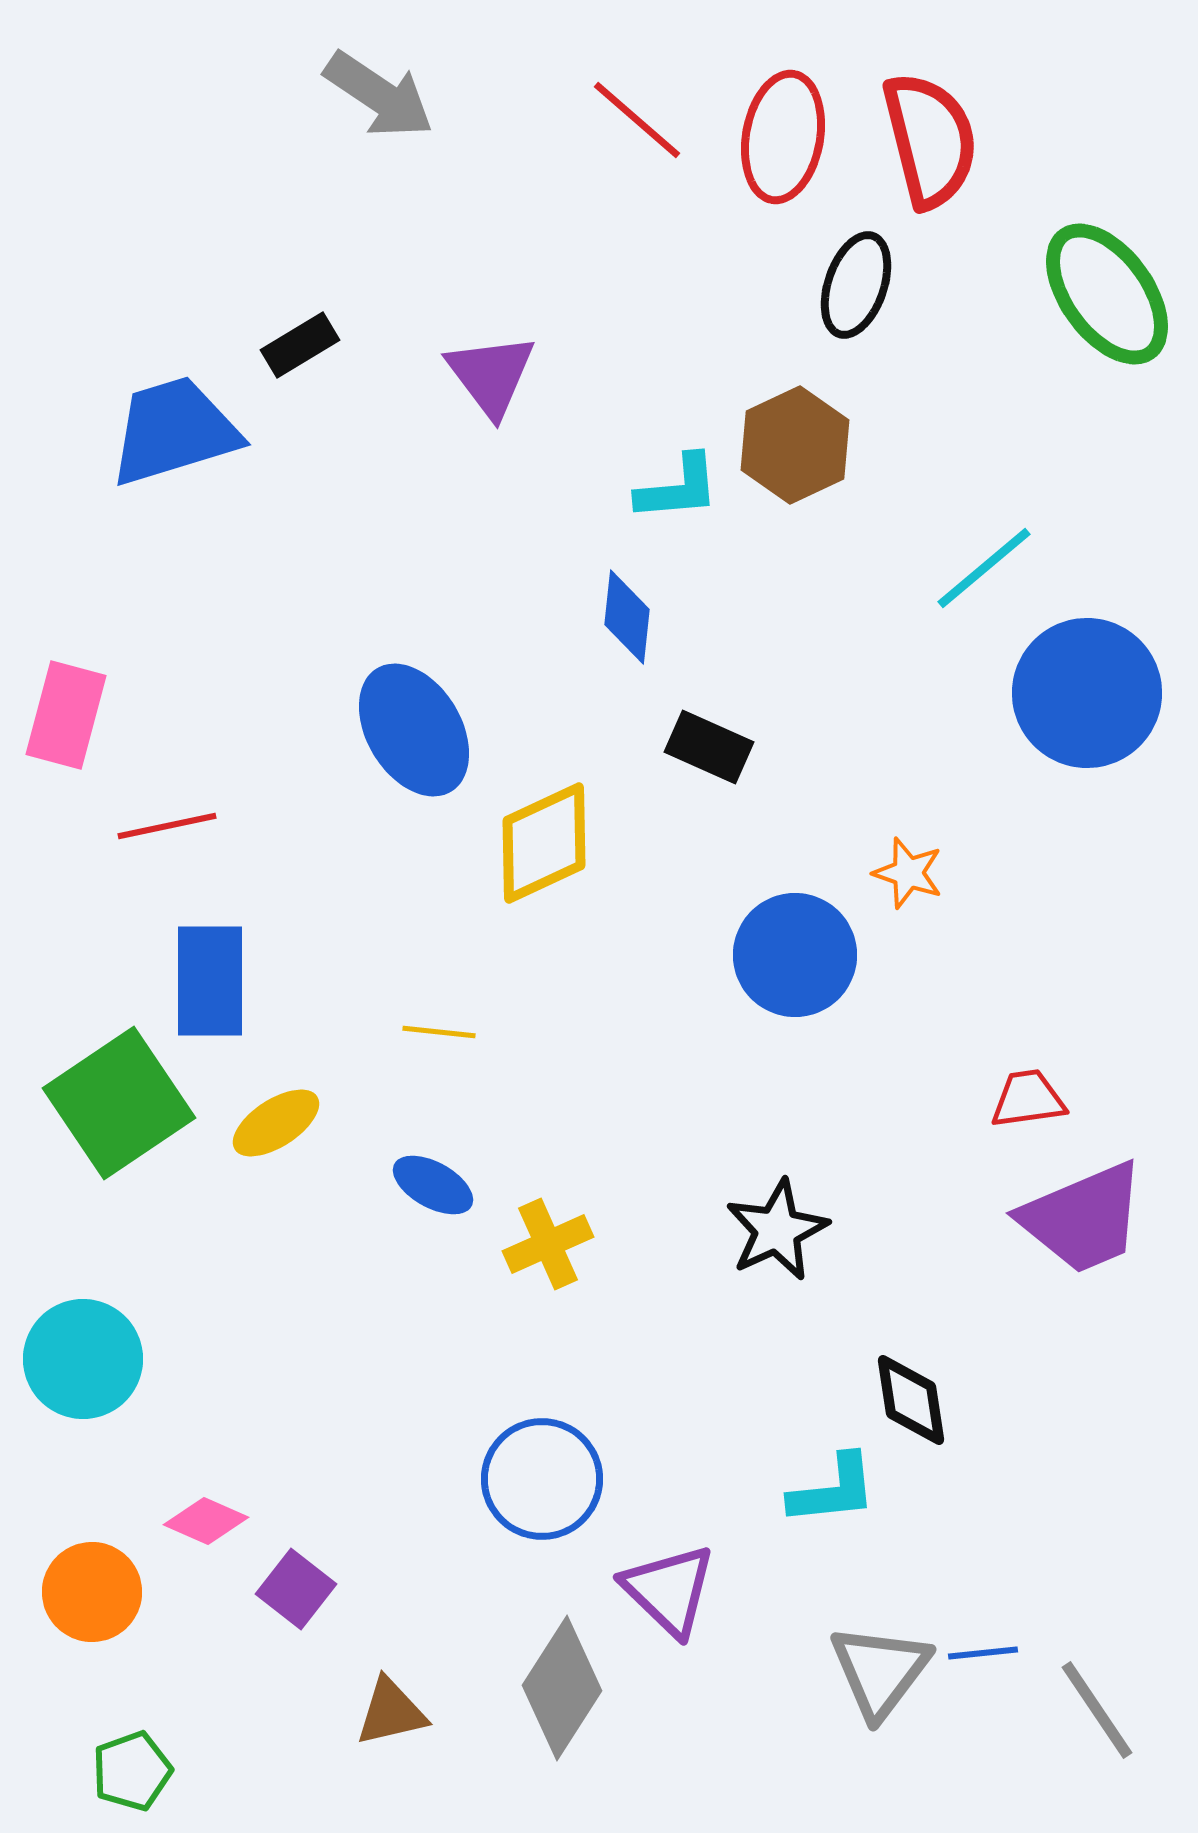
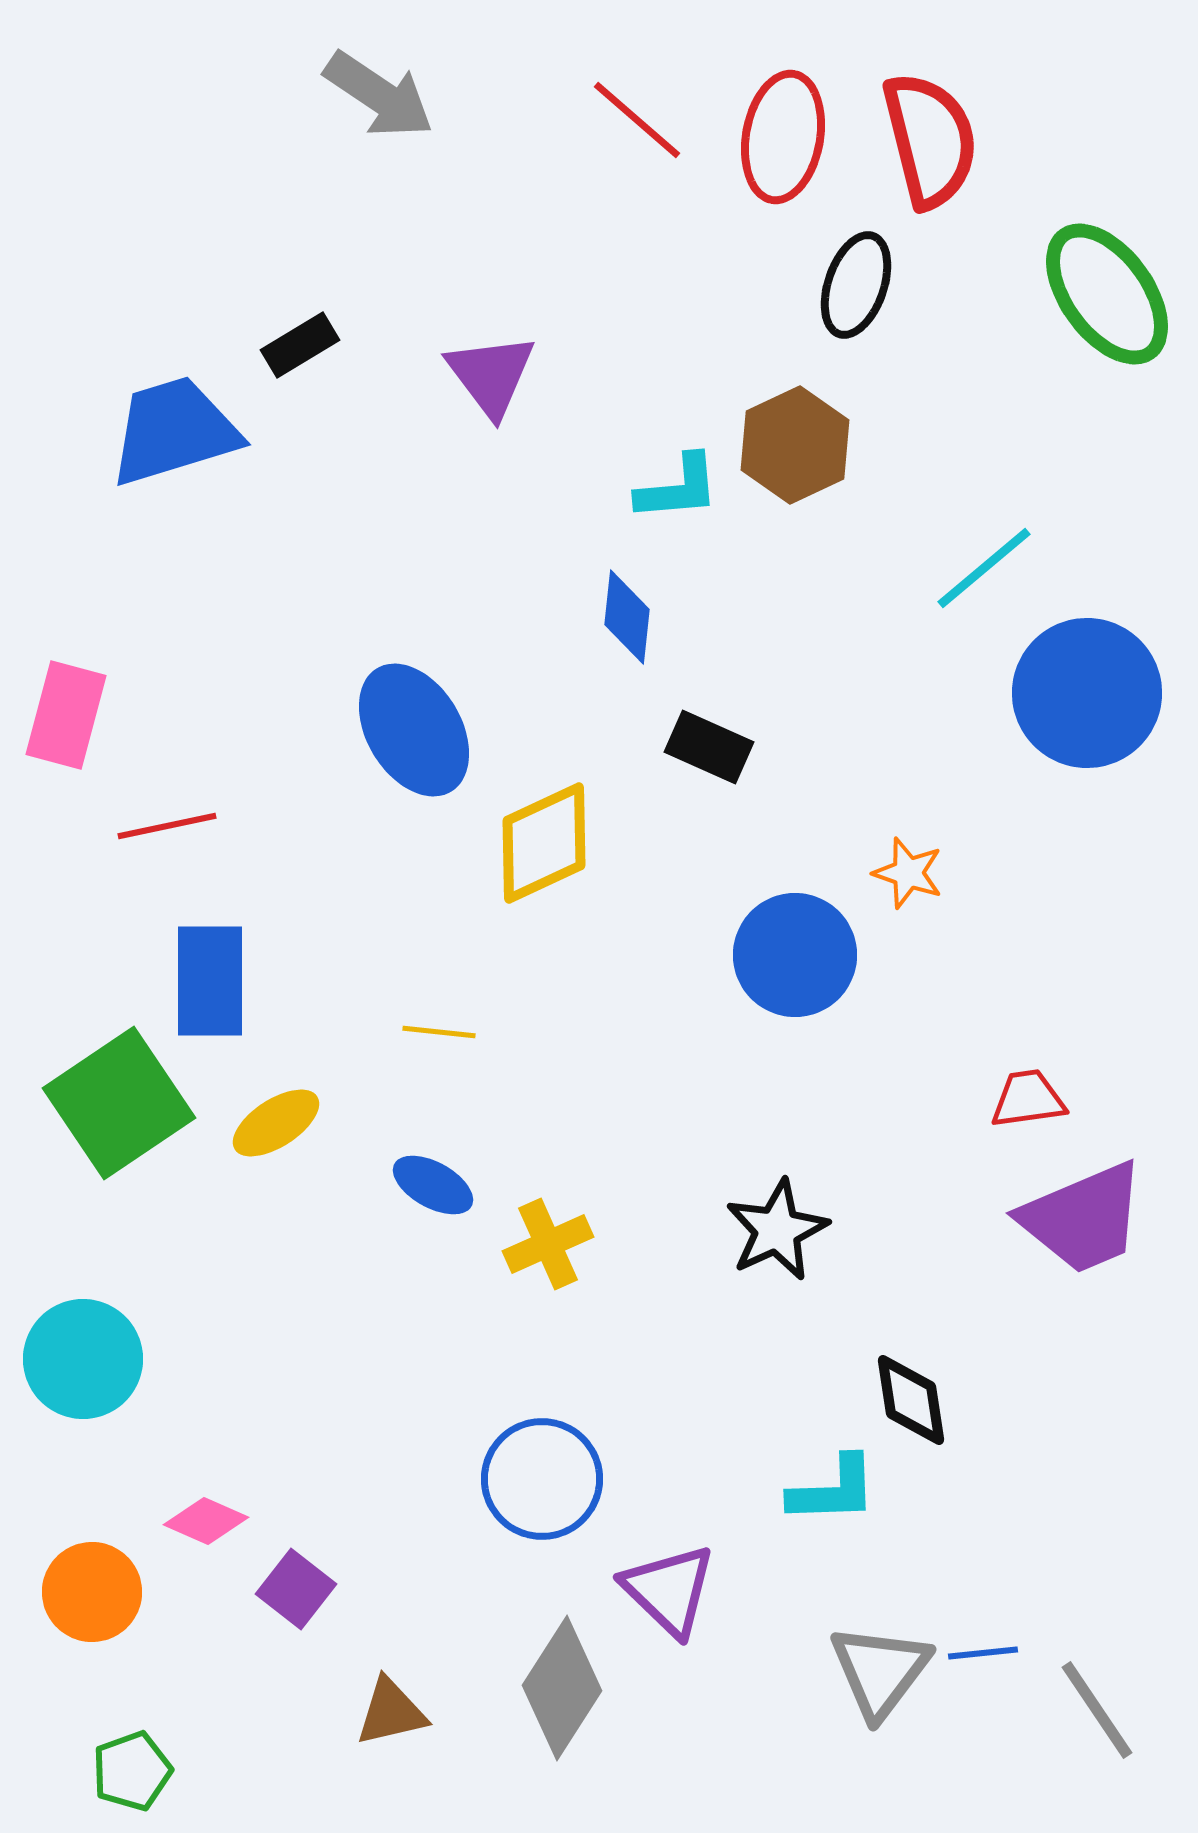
cyan L-shape at (833, 1490): rotated 4 degrees clockwise
